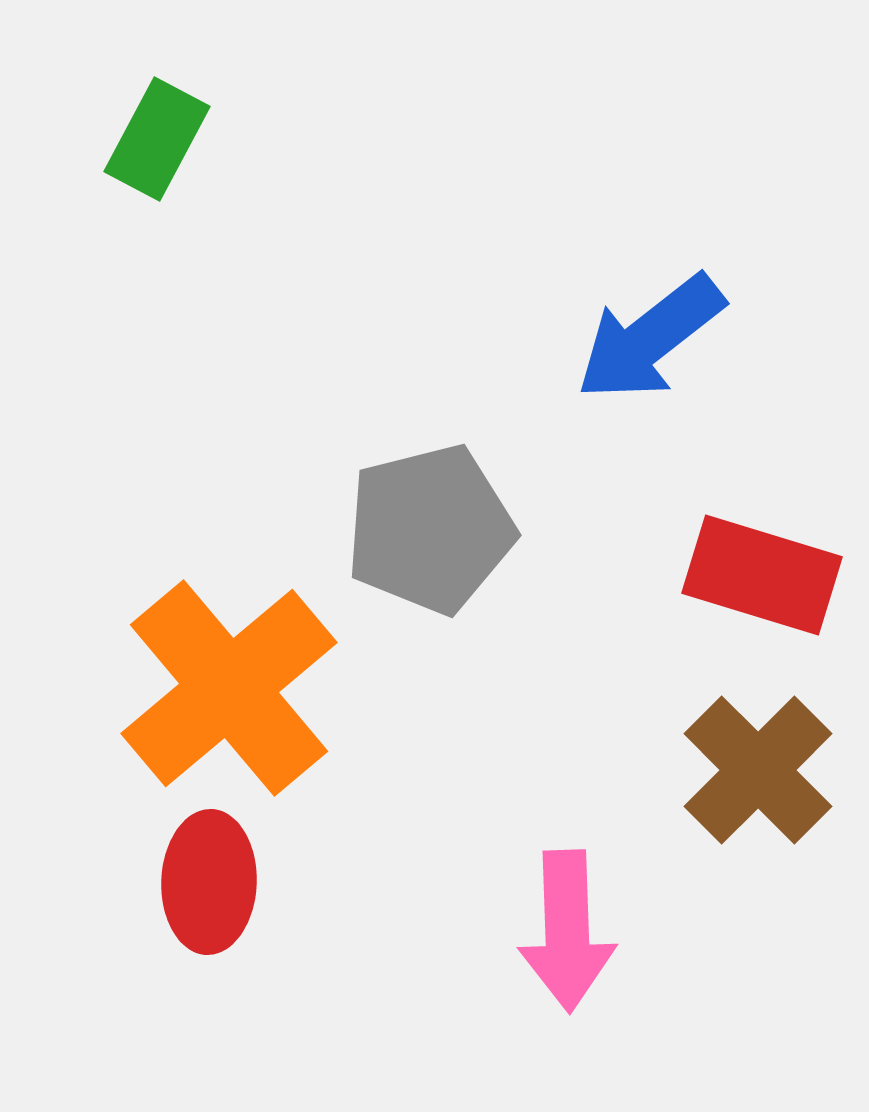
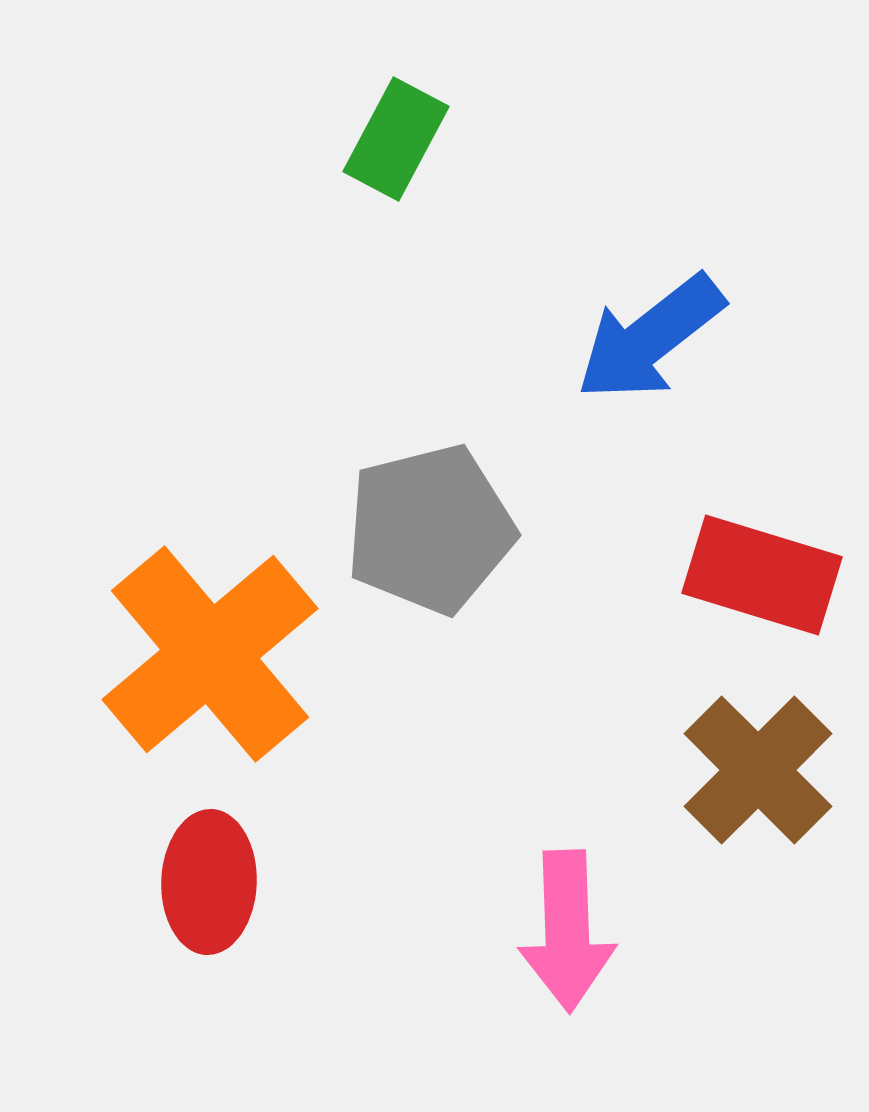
green rectangle: moved 239 px right
orange cross: moved 19 px left, 34 px up
